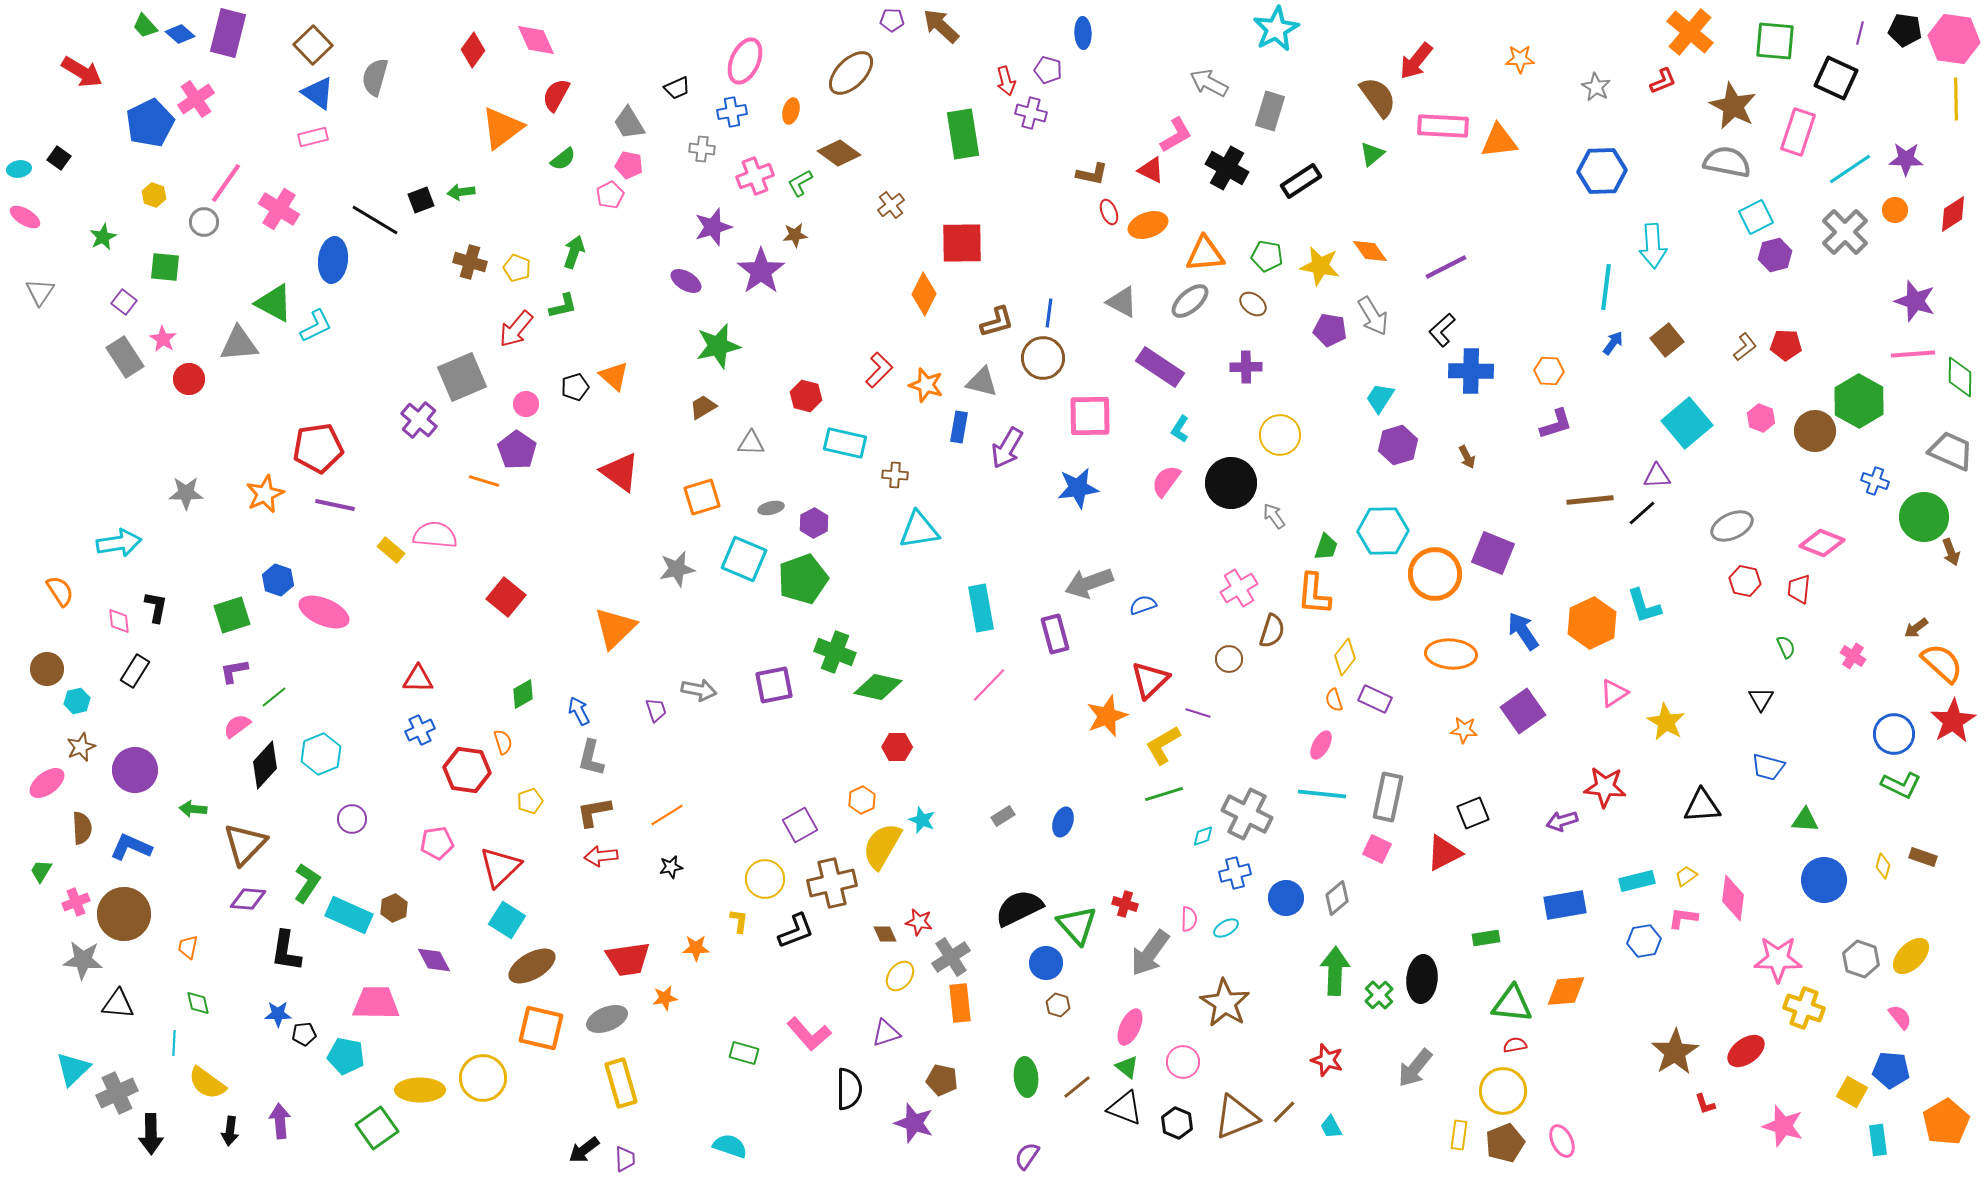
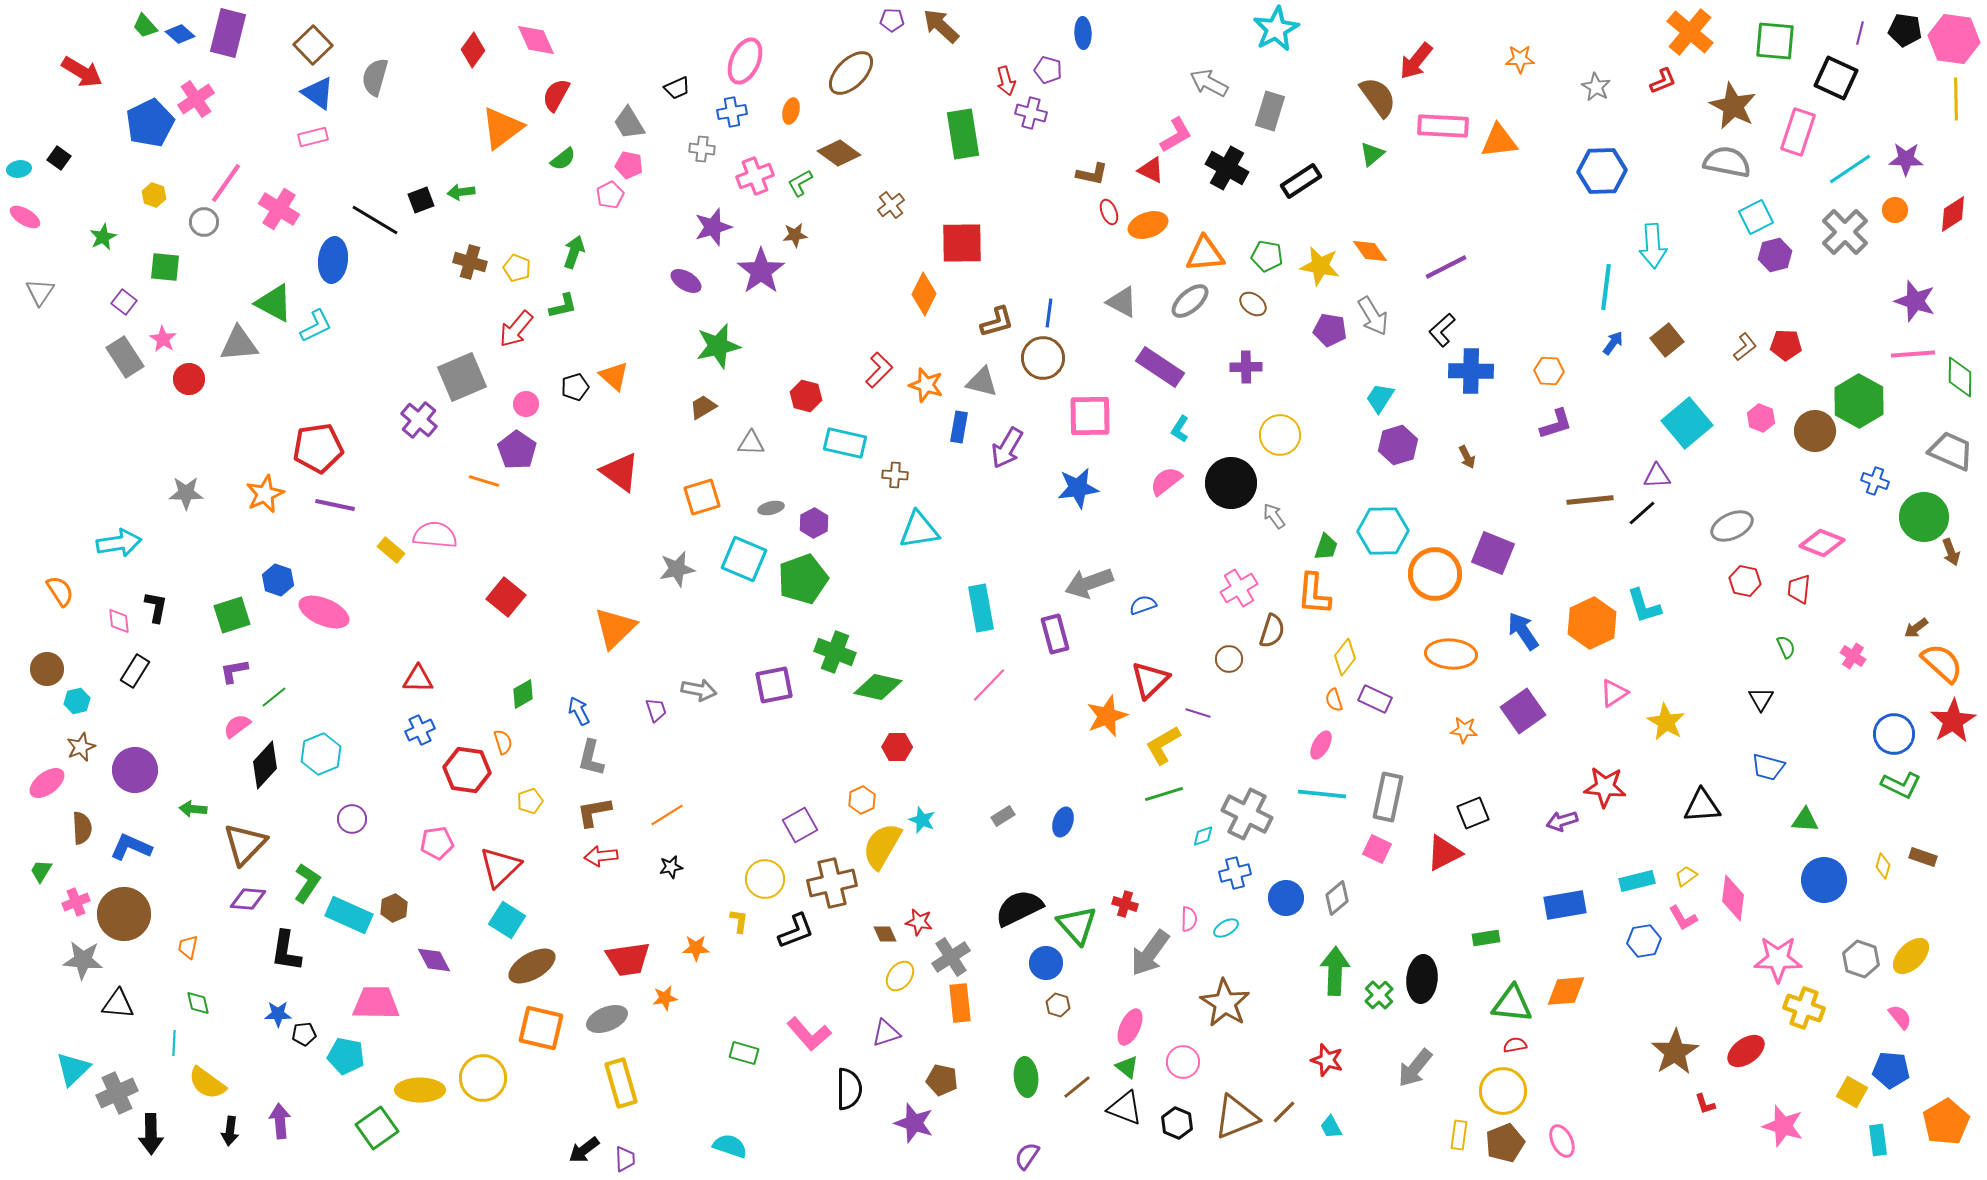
pink semicircle at (1166, 481): rotated 16 degrees clockwise
pink L-shape at (1683, 918): rotated 128 degrees counterclockwise
